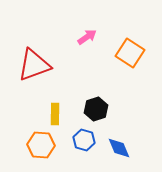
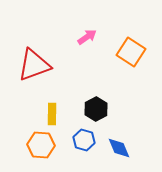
orange square: moved 1 px right, 1 px up
black hexagon: rotated 10 degrees counterclockwise
yellow rectangle: moved 3 px left
